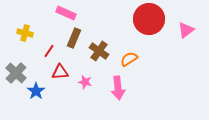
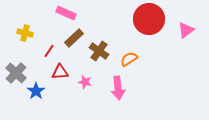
brown rectangle: rotated 24 degrees clockwise
